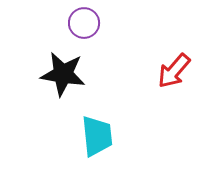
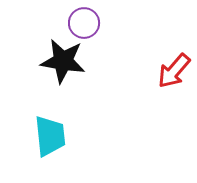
black star: moved 13 px up
cyan trapezoid: moved 47 px left
